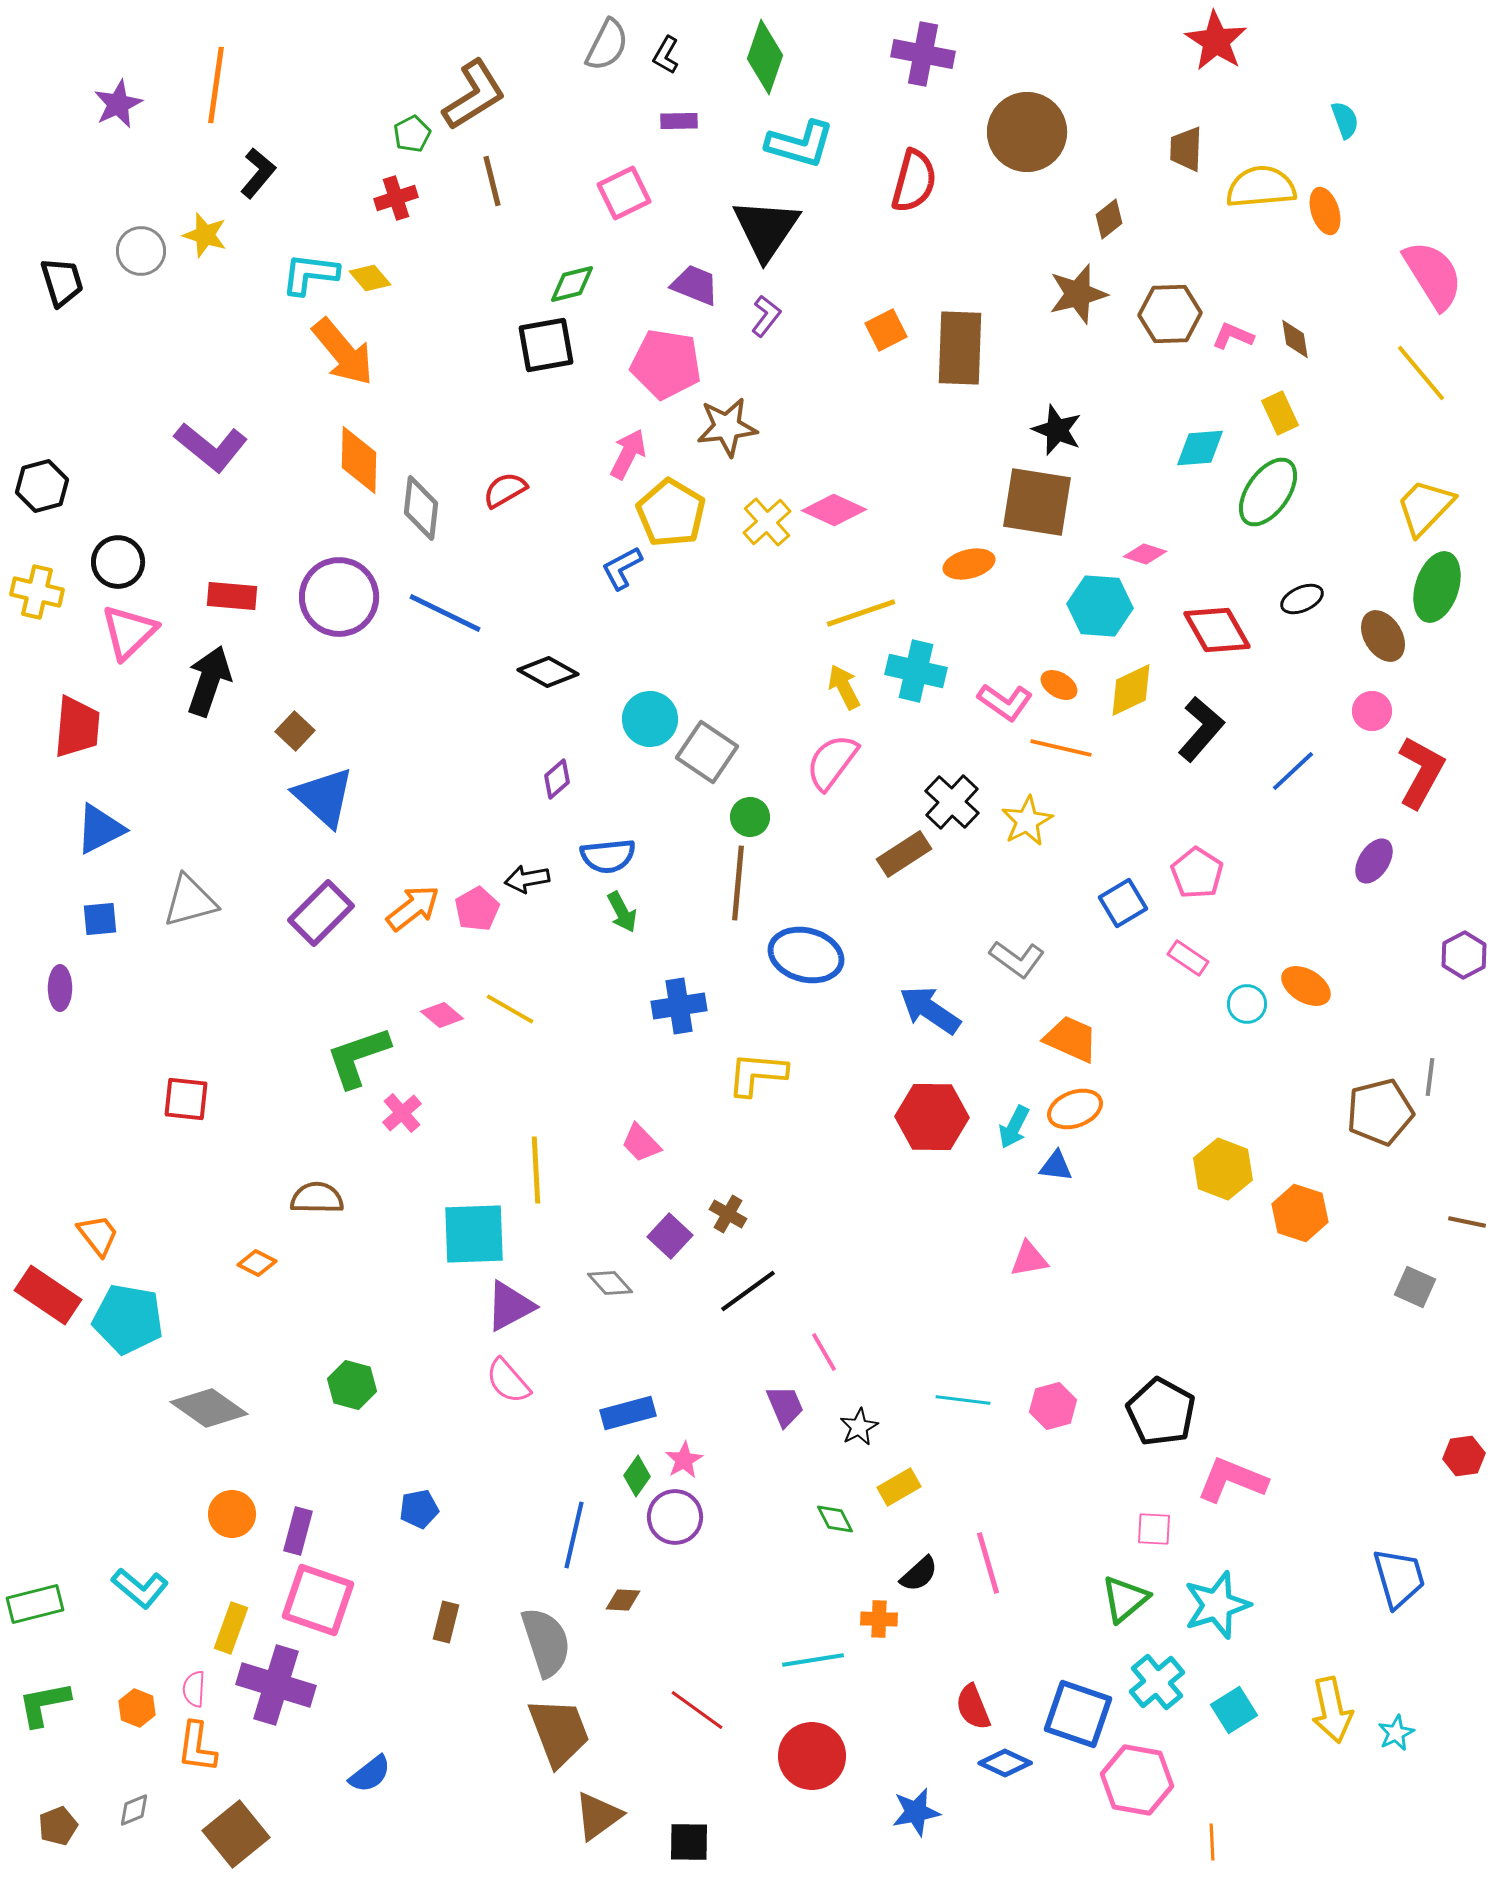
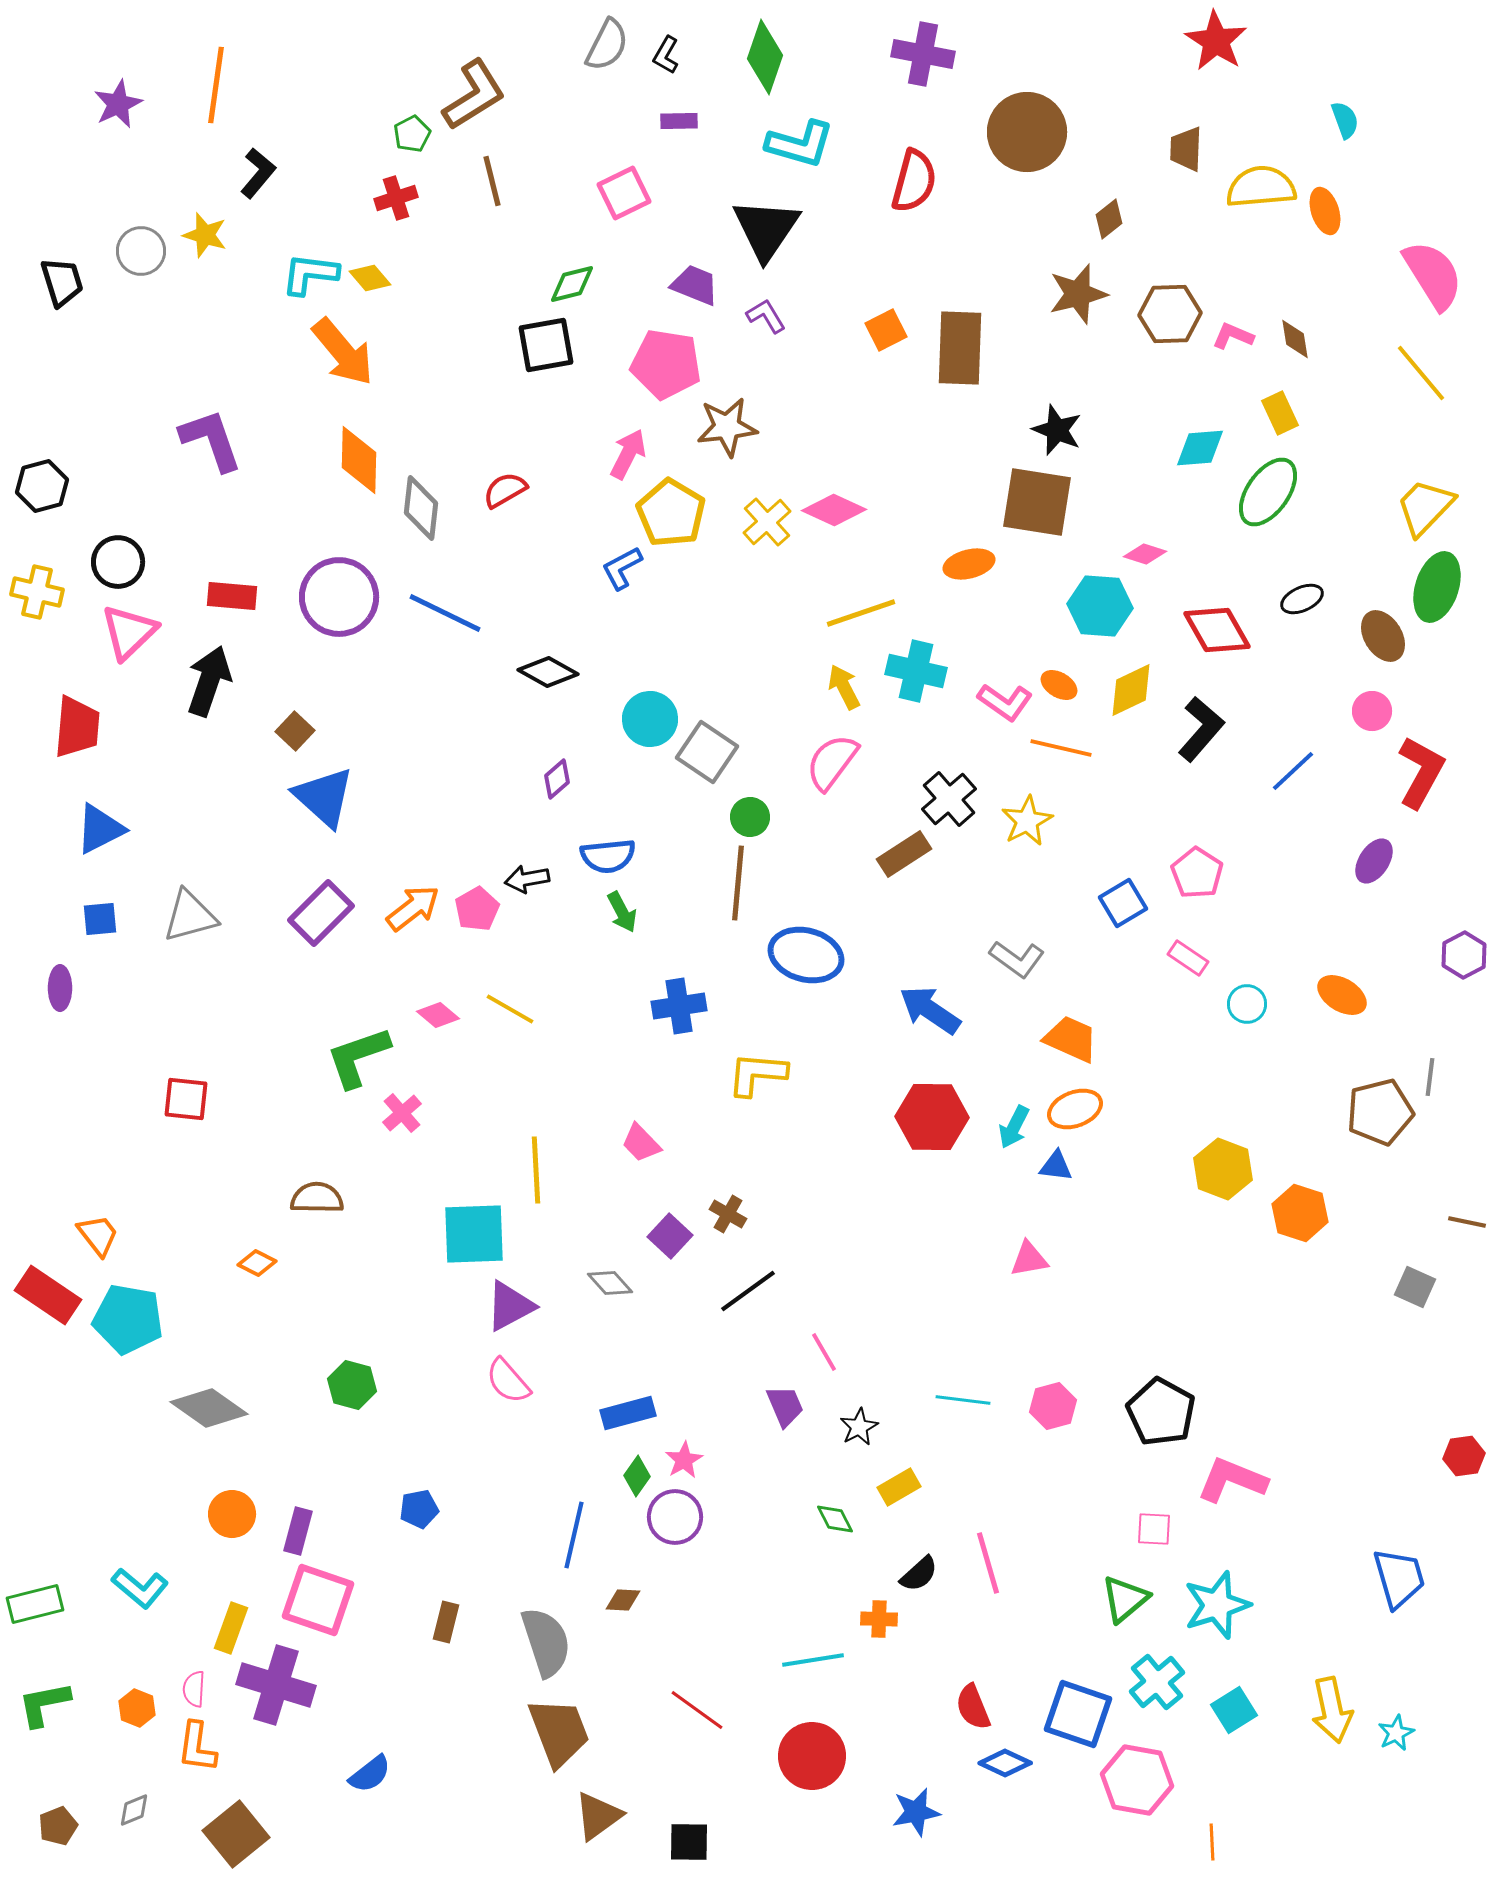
purple L-shape at (766, 316): rotated 69 degrees counterclockwise
purple L-shape at (211, 447): moved 7 px up; rotated 148 degrees counterclockwise
black cross at (952, 802): moved 3 px left, 3 px up; rotated 6 degrees clockwise
gray triangle at (190, 901): moved 15 px down
orange ellipse at (1306, 986): moved 36 px right, 9 px down
pink diamond at (442, 1015): moved 4 px left
